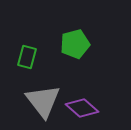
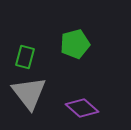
green rectangle: moved 2 px left
gray triangle: moved 14 px left, 8 px up
